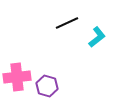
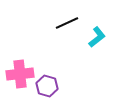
pink cross: moved 3 px right, 3 px up
